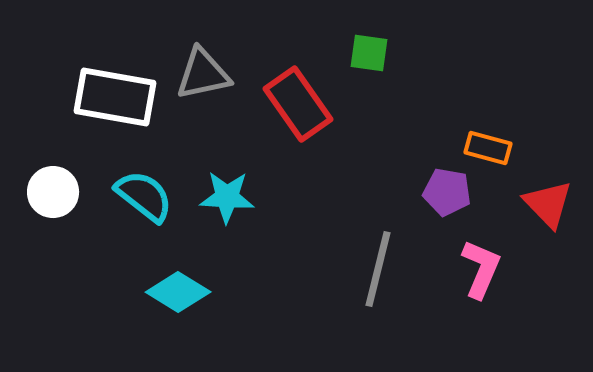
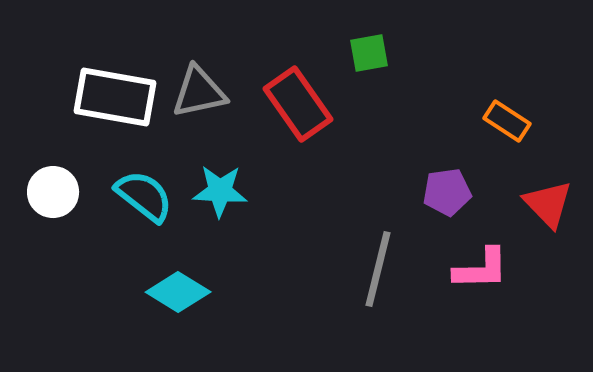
green square: rotated 18 degrees counterclockwise
gray triangle: moved 4 px left, 18 px down
orange rectangle: moved 19 px right, 27 px up; rotated 18 degrees clockwise
purple pentagon: rotated 18 degrees counterclockwise
cyan star: moved 7 px left, 6 px up
pink L-shape: rotated 66 degrees clockwise
